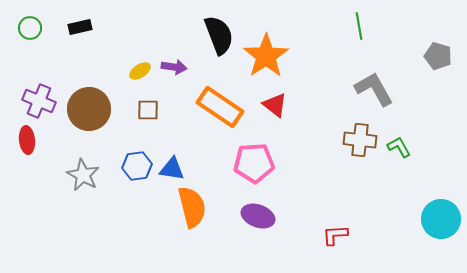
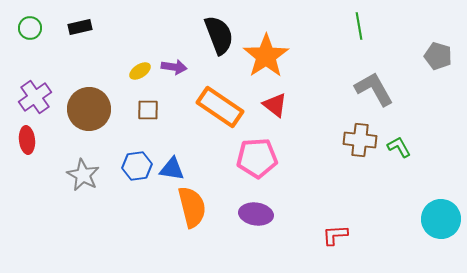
purple cross: moved 4 px left, 4 px up; rotated 32 degrees clockwise
pink pentagon: moved 3 px right, 5 px up
purple ellipse: moved 2 px left, 2 px up; rotated 12 degrees counterclockwise
